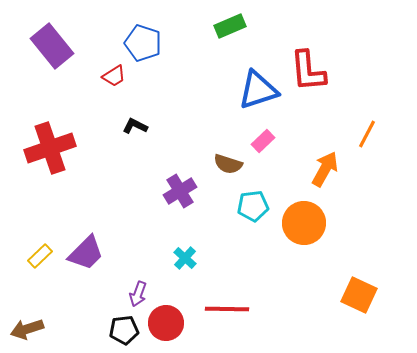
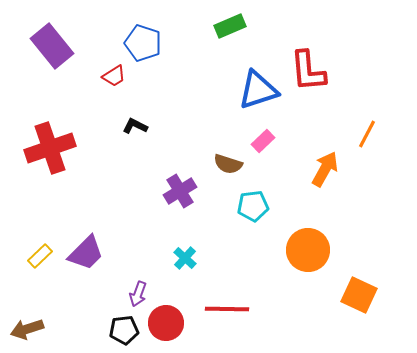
orange circle: moved 4 px right, 27 px down
